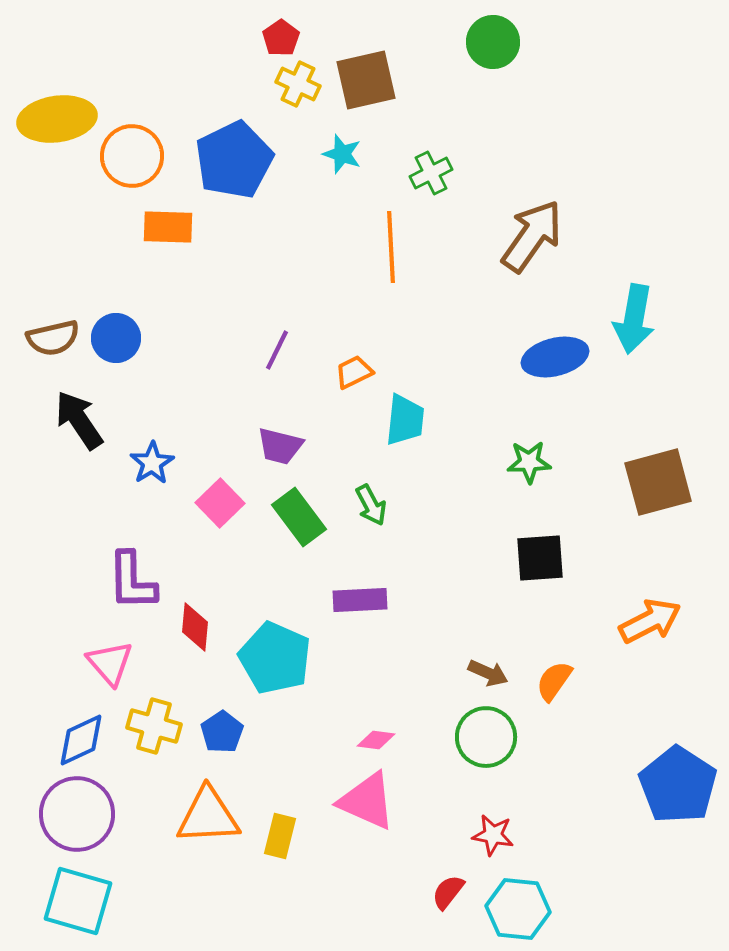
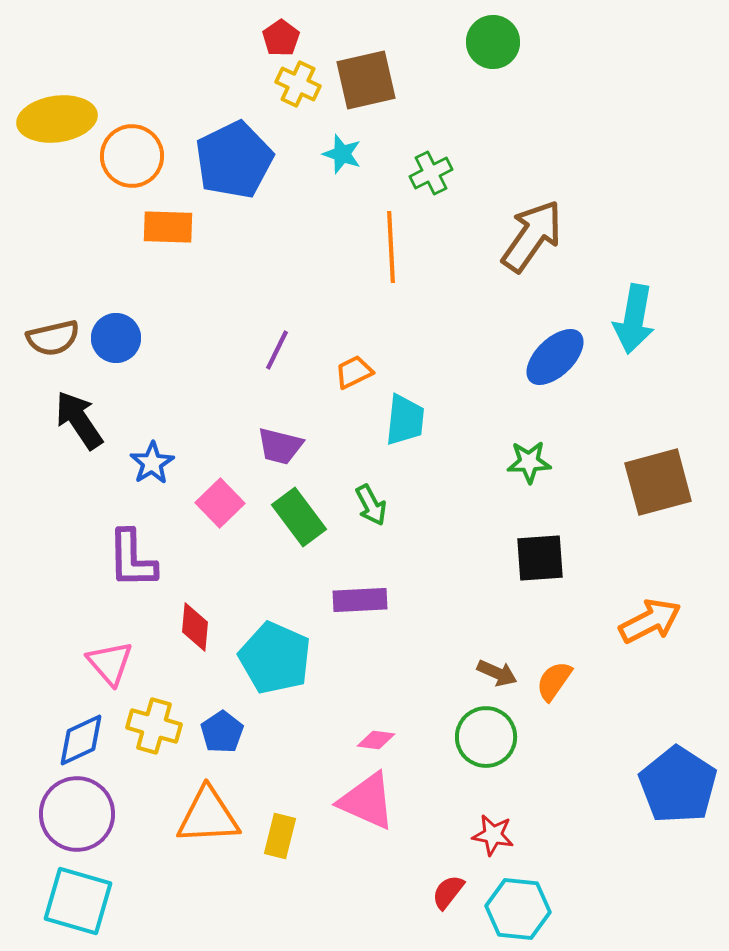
blue ellipse at (555, 357): rotated 30 degrees counterclockwise
purple L-shape at (132, 581): moved 22 px up
brown arrow at (488, 673): moved 9 px right
